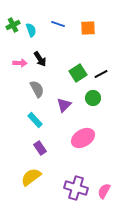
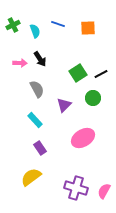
cyan semicircle: moved 4 px right, 1 px down
